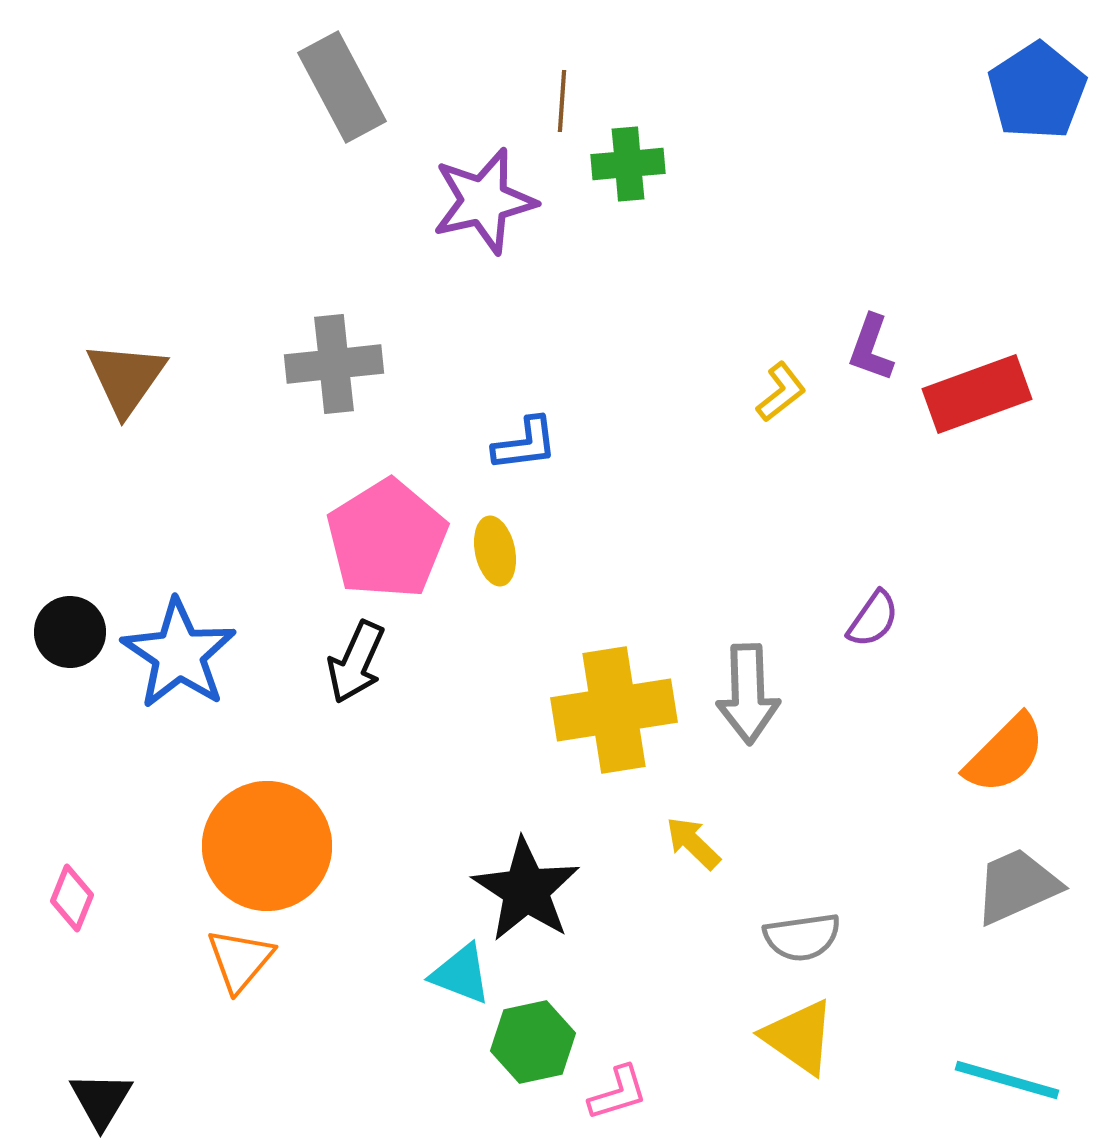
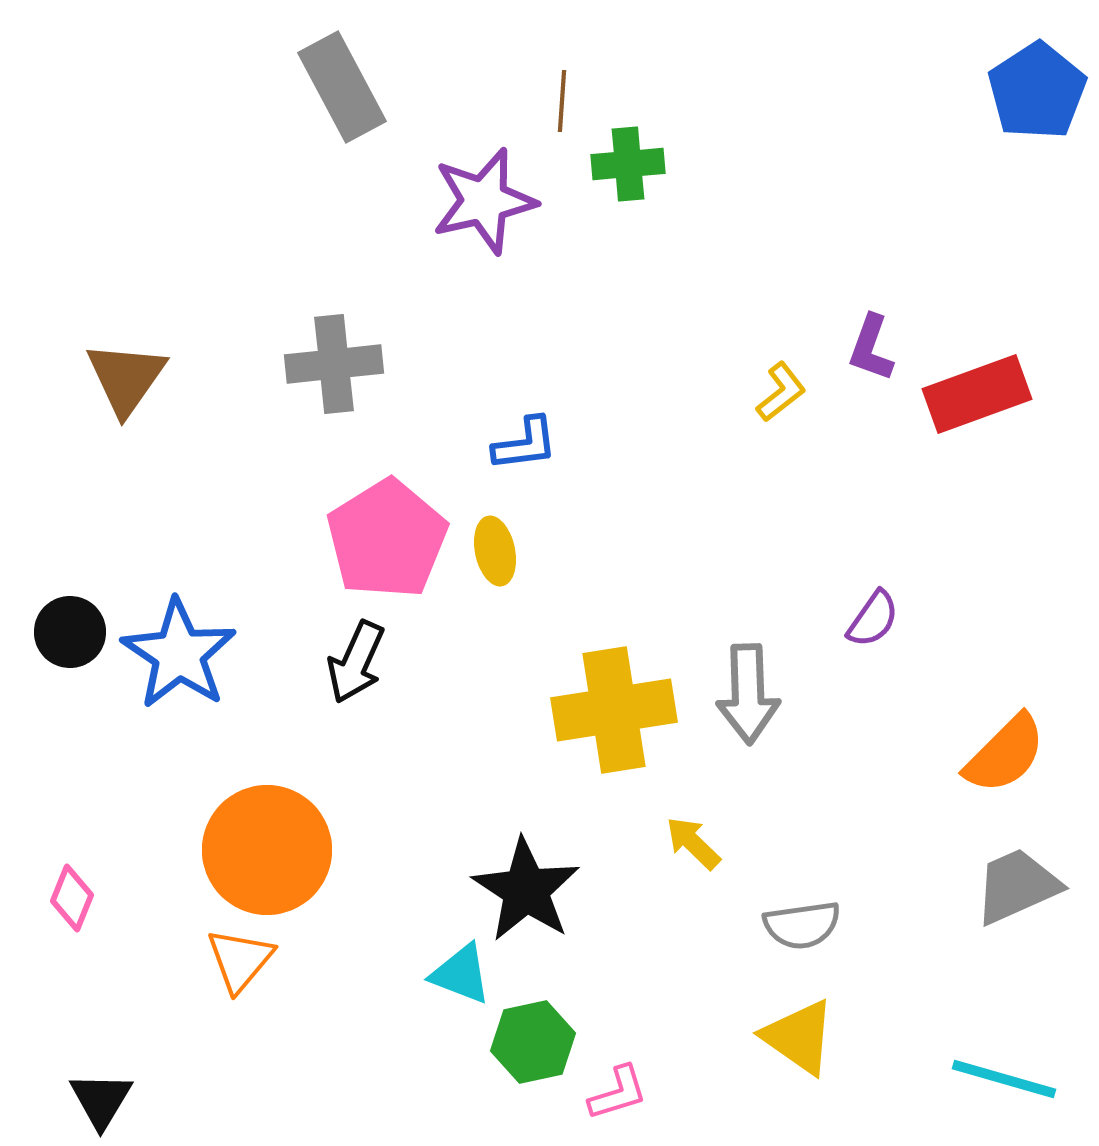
orange circle: moved 4 px down
gray semicircle: moved 12 px up
cyan line: moved 3 px left, 1 px up
